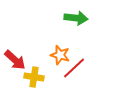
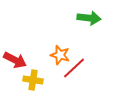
green arrow: moved 13 px right
red arrow: rotated 15 degrees counterclockwise
yellow cross: moved 1 px left, 3 px down
